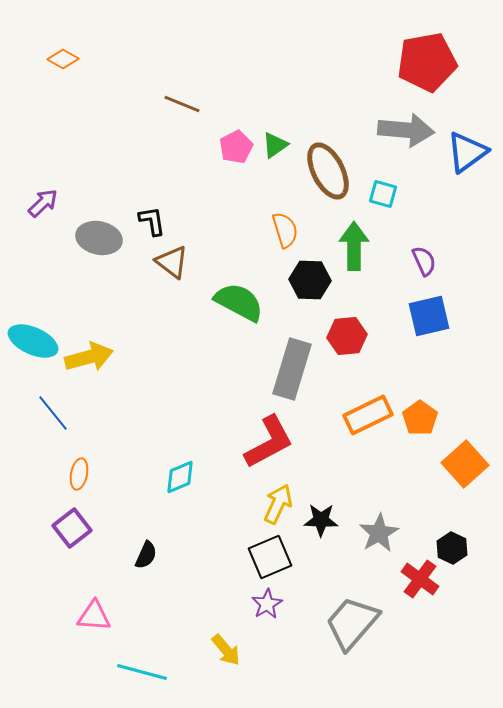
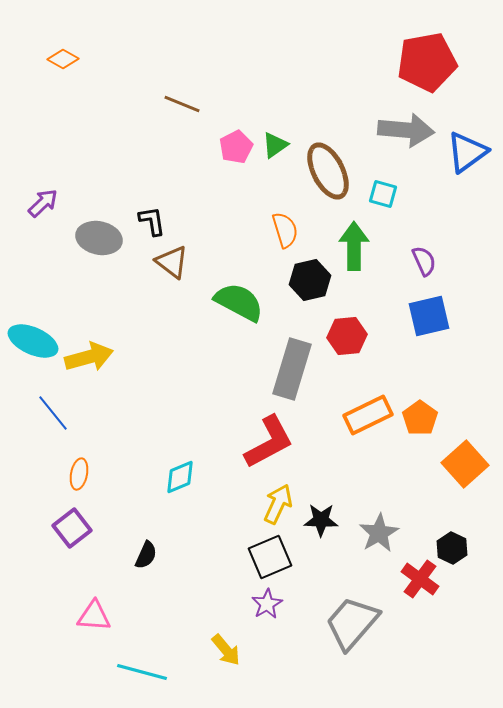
black hexagon at (310, 280): rotated 15 degrees counterclockwise
